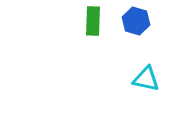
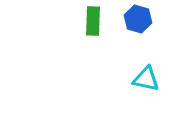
blue hexagon: moved 2 px right, 2 px up
